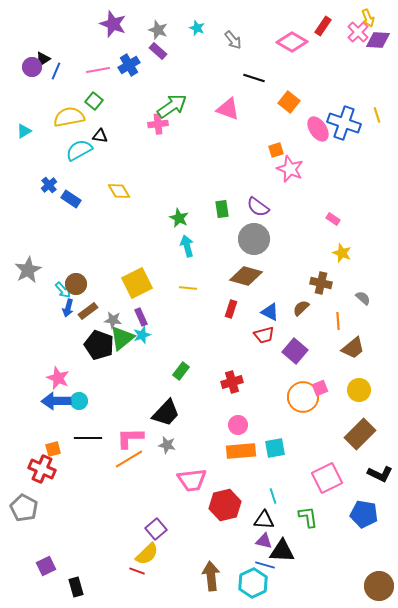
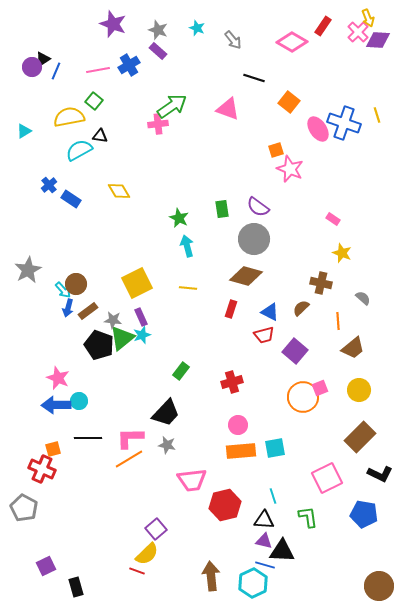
blue arrow at (56, 401): moved 4 px down
brown rectangle at (360, 434): moved 3 px down
